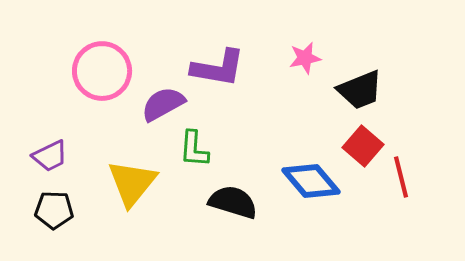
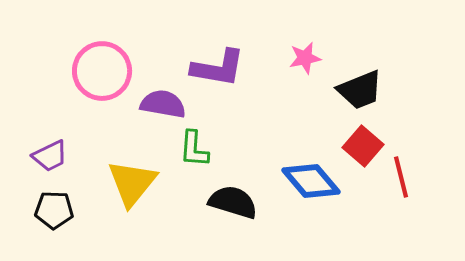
purple semicircle: rotated 39 degrees clockwise
